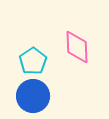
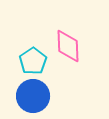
pink diamond: moved 9 px left, 1 px up
